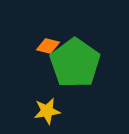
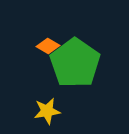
orange diamond: rotated 15 degrees clockwise
